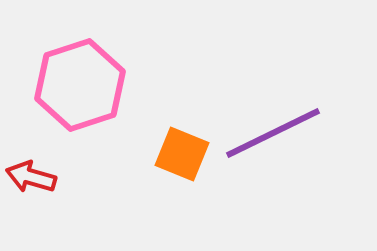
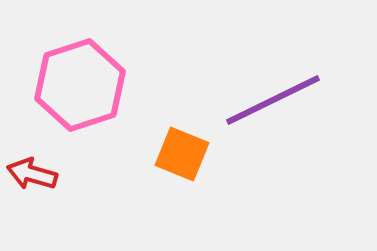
purple line: moved 33 px up
red arrow: moved 1 px right, 3 px up
